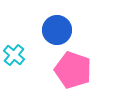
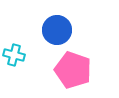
cyan cross: rotated 25 degrees counterclockwise
